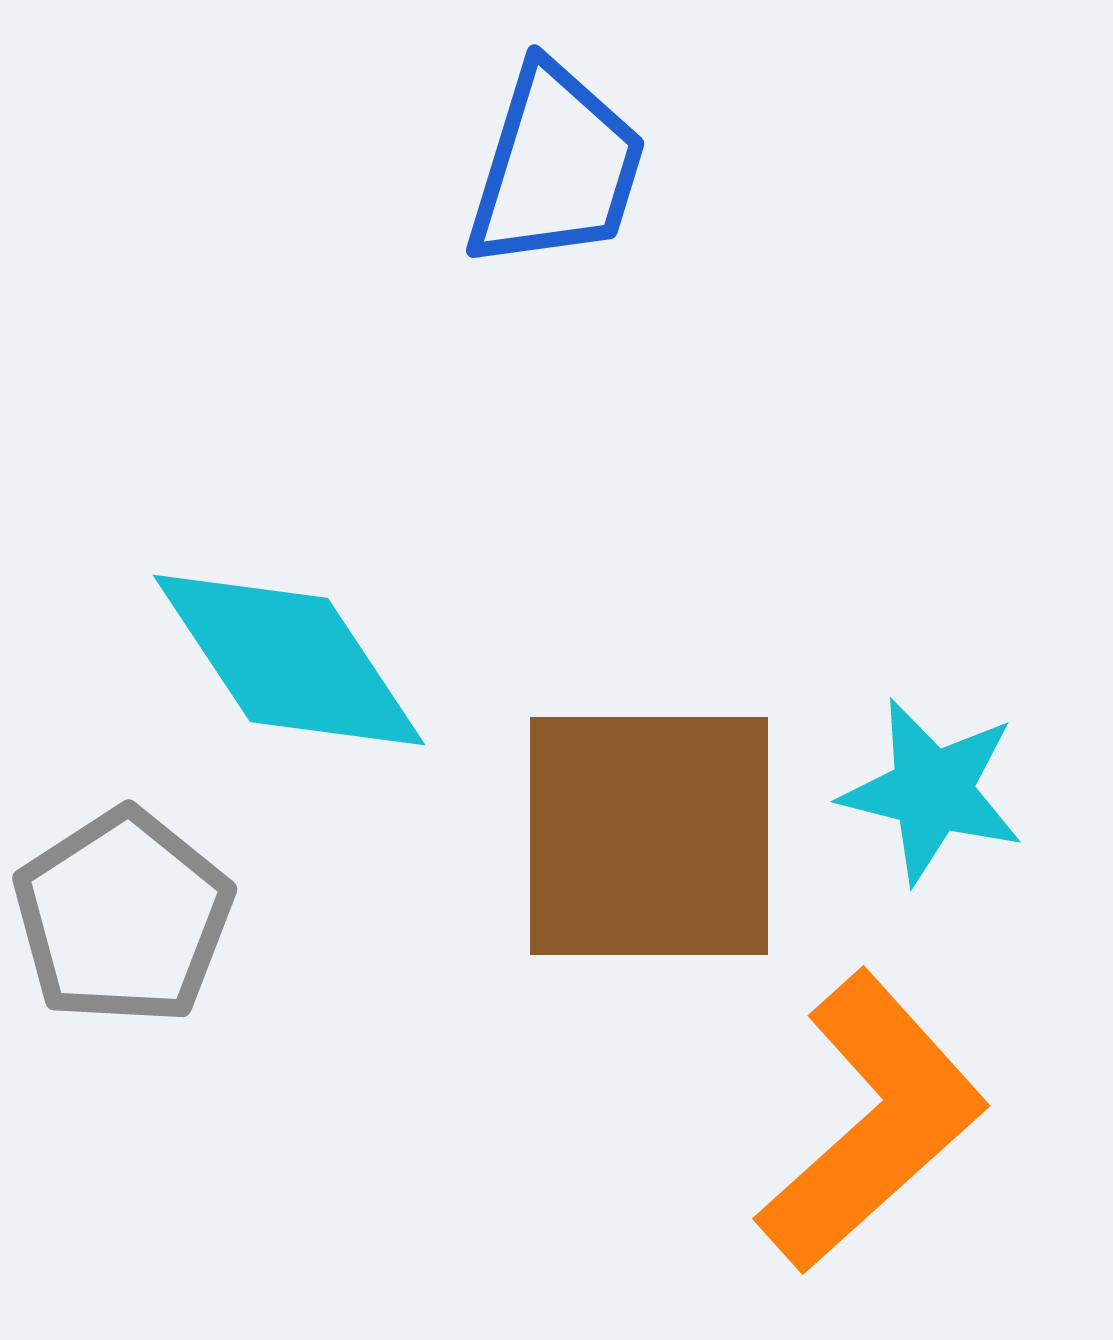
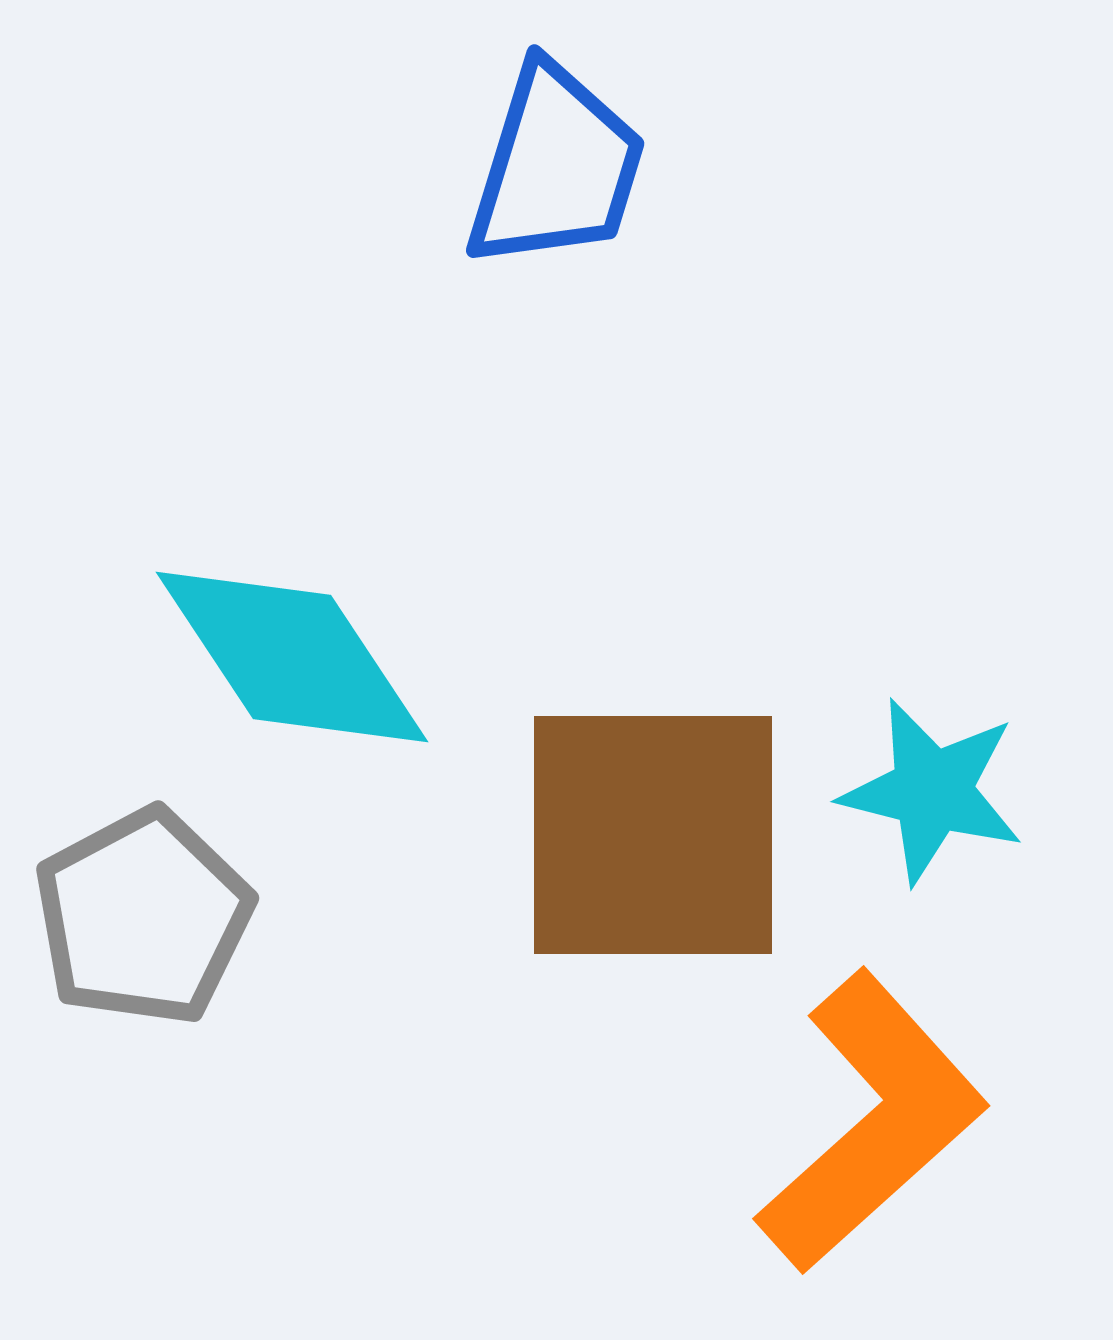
cyan diamond: moved 3 px right, 3 px up
brown square: moved 4 px right, 1 px up
gray pentagon: moved 20 px right; rotated 5 degrees clockwise
